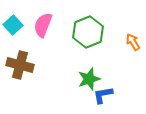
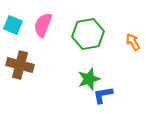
cyan square: rotated 24 degrees counterclockwise
green hexagon: moved 2 px down; rotated 12 degrees clockwise
